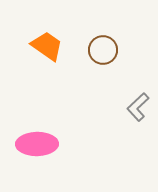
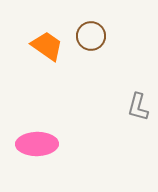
brown circle: moved 12 px left, 14 px up
gray L-shape: rotated 32 degrees counterclockwise
